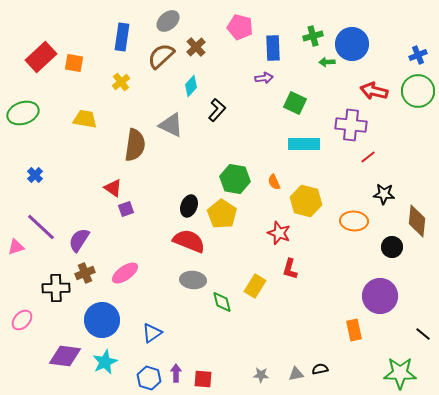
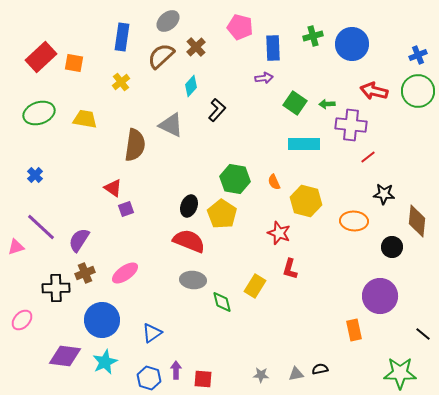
green arrow at (327, 62): moved 42 px down
green square at (295, 103): rotated 10 degrees clockwise
green ellipse at (23, 113): moved 16 px right
purple arrow at (176, 373): moved 3 px up
